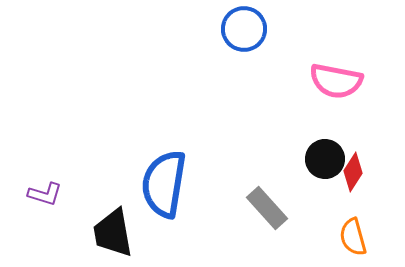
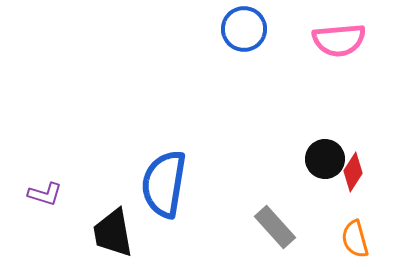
pink semicircle: moved 3 px right, 41 px up; rotated 16 degrees counterclockwise
gray rectangle: moved 8 px right, 19 px down
orange semicircle: moved 2 px right, 2 px down
